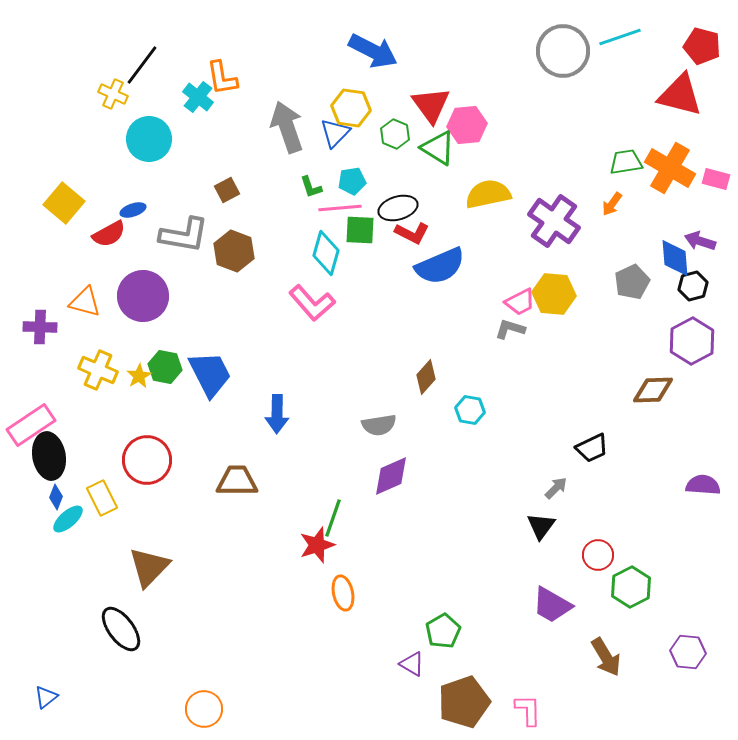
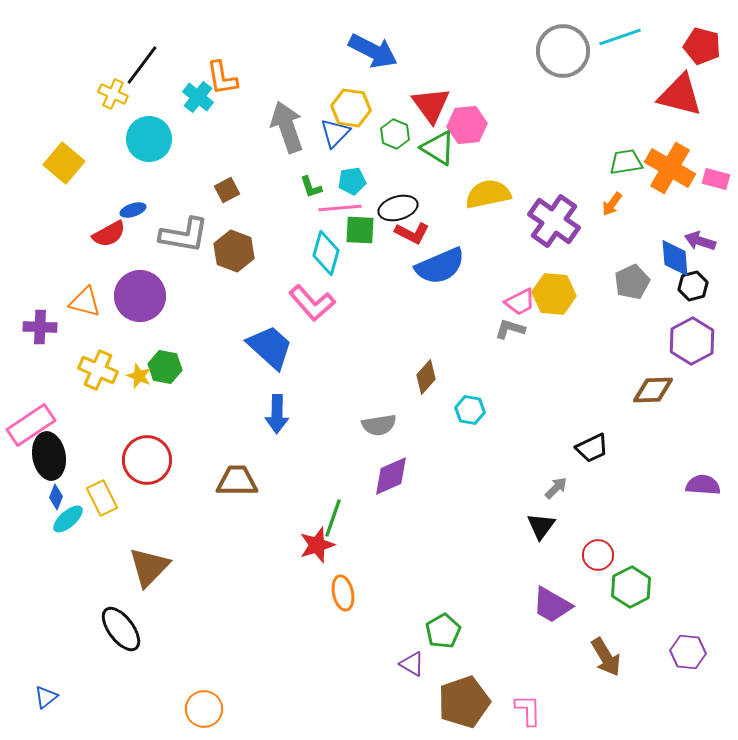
yellow square at (64, 203): moved 40 px up
purple circle at (143, 296): moved 3 px left
blue trapezoid at (210, 374): moved 60 px right, 27 px up; rotated 21 degrees counterclockwise
yellow star at (139, 376): rotated 20 degrees counterclockwise
